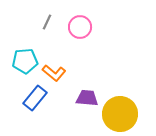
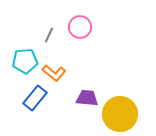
gray line: moved 2 px right, 13 px down
